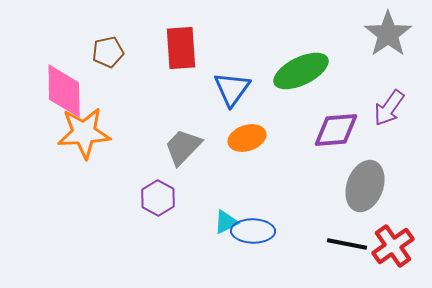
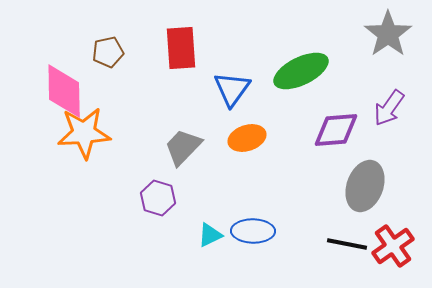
purple hexagon: rotated 12 degrees counterclockwise
cyan triangle: moved 16 px left, 13 px down
